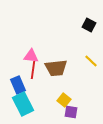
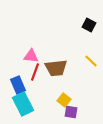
red line: moved 2 px right, 2 px down; rotated 12 degrees clockwise
